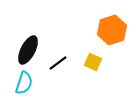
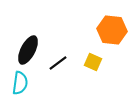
orange hexagon: rotated 24 degrees clockwise
cyan semicircle: moved 4 px left; rotated 10 degrees counterclockwise
